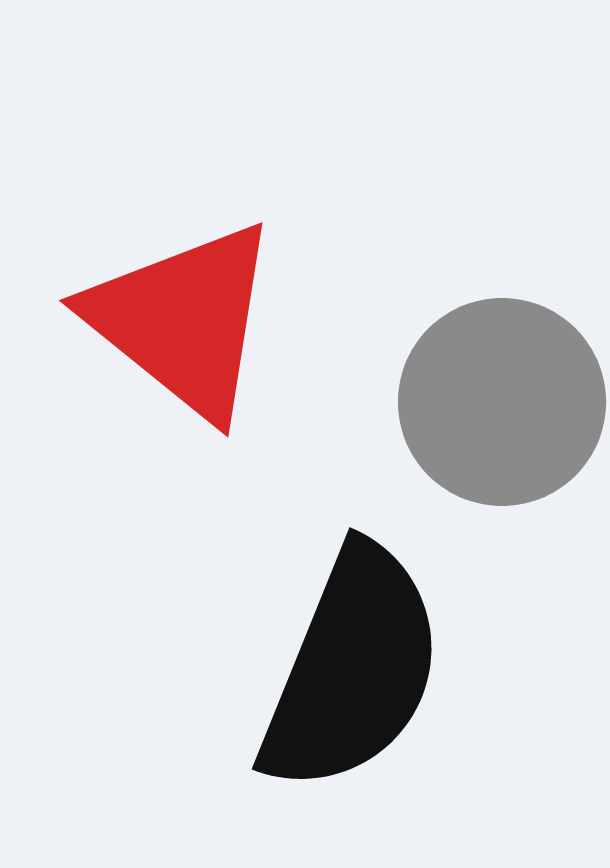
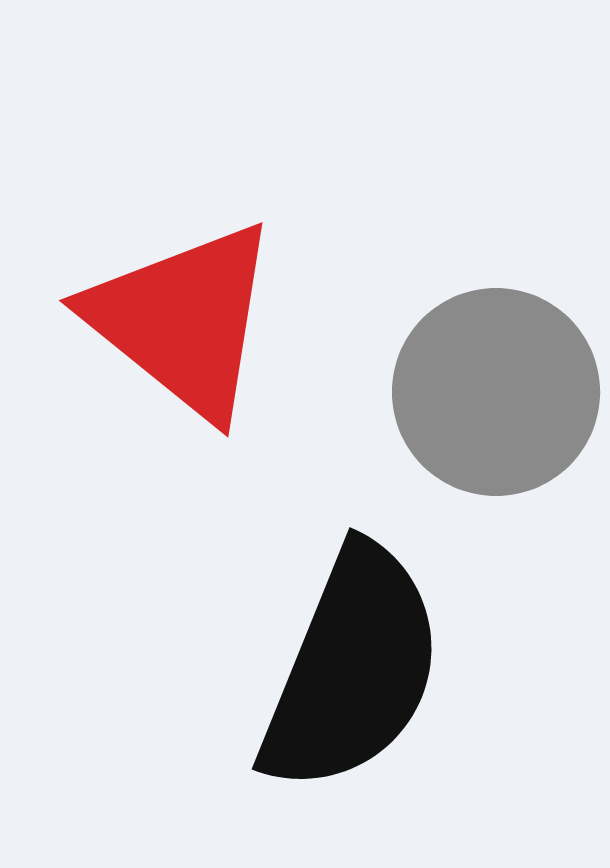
gray circle: moved 6 px left, 10 px up
